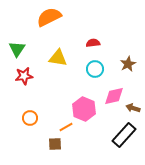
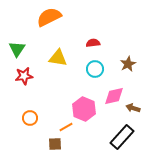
black rectangle: moved 2 px left, 2 px down
